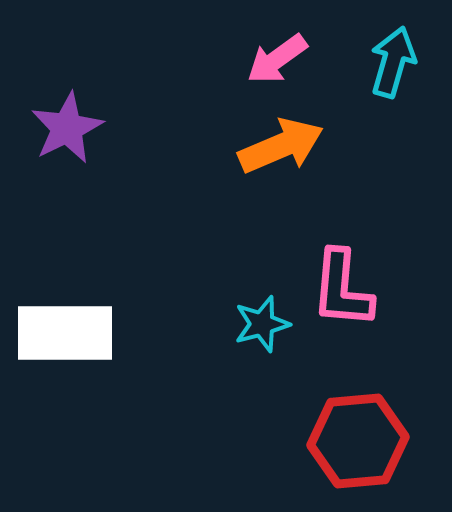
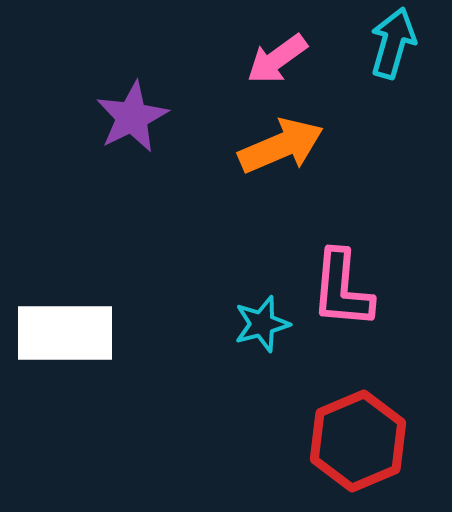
cyan arrow: moved 19 px up
purple star: moved 65 px right, 11 px up
red hexagon: rotated 18 degrees counterclockwise
